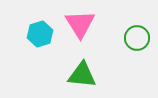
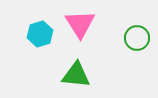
green triangle: moved 6 px left
